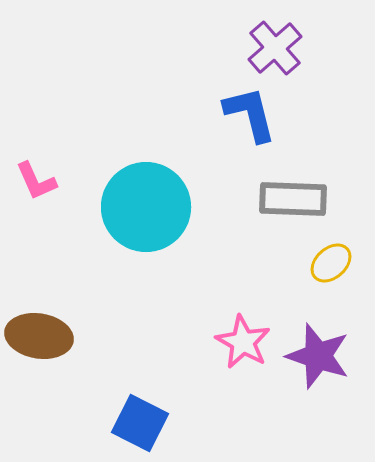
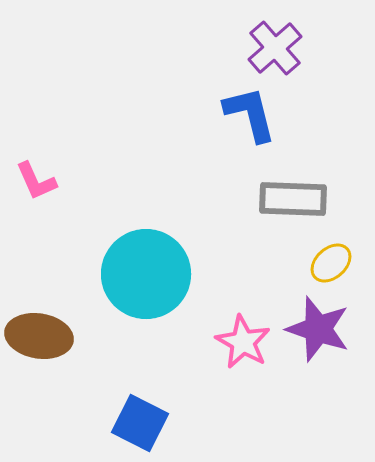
cyan circle: moved 67 px down
purple star: moved 27 px up
